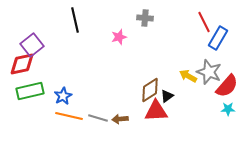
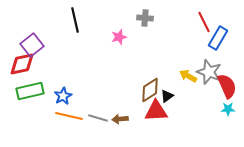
red semicircle: rotated 65 degrees counterclockwise
